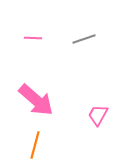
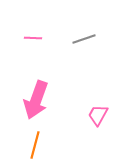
pink arrow: rotated 69 degrees clockwise
